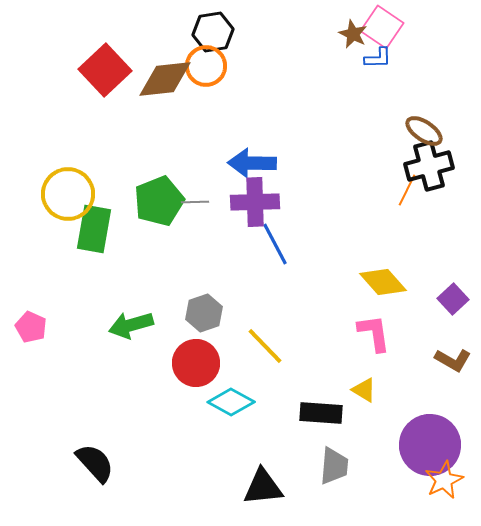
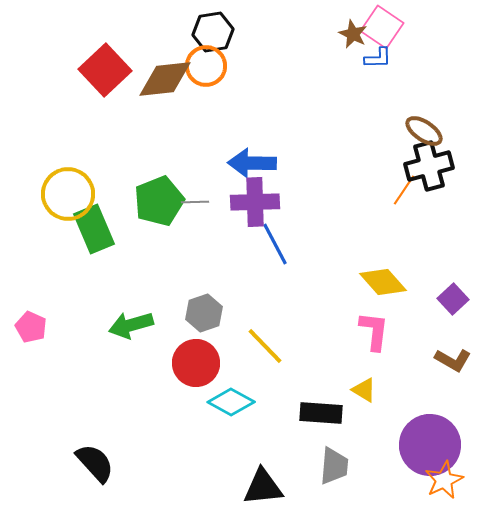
orange line: moved 3 px left; rotated 8 degrees clockwise
green rectangle: rotated 33 degrees counterclockwise
pink L-shape: moved 2 px up; rotated 15 degrees clockwise
